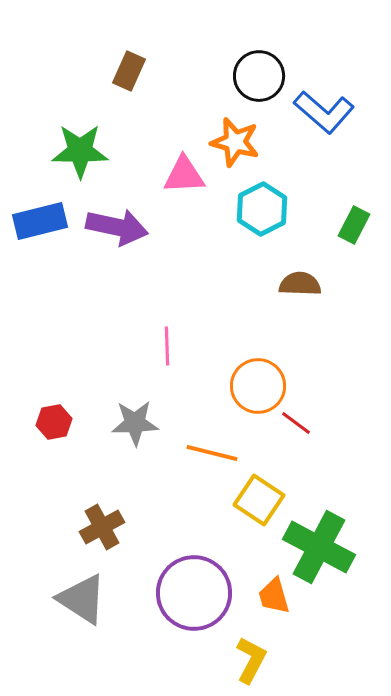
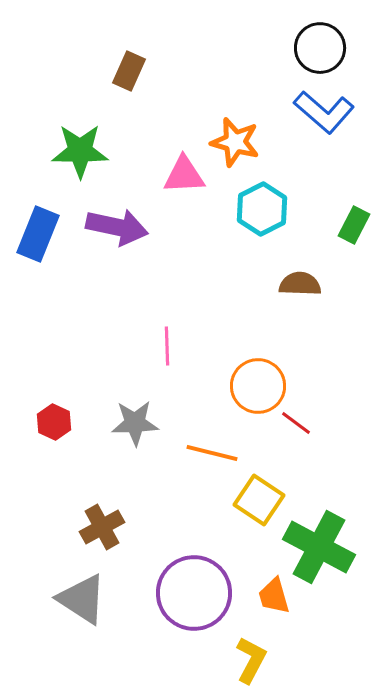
black circle: moved 61 px right, 28 px up
blue rectangle: moved 2 px left, 13 px down; rotated 54 degrees counterclockwise
red hexagon: rotated 24 degrees counterclockwise
